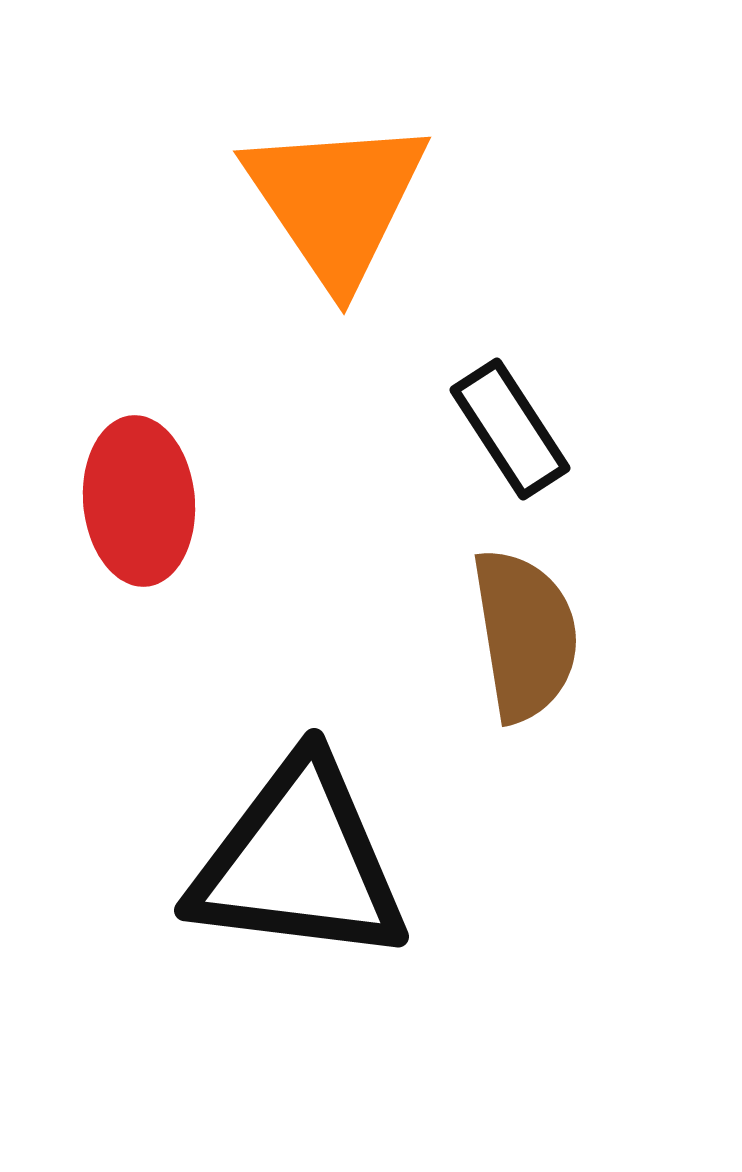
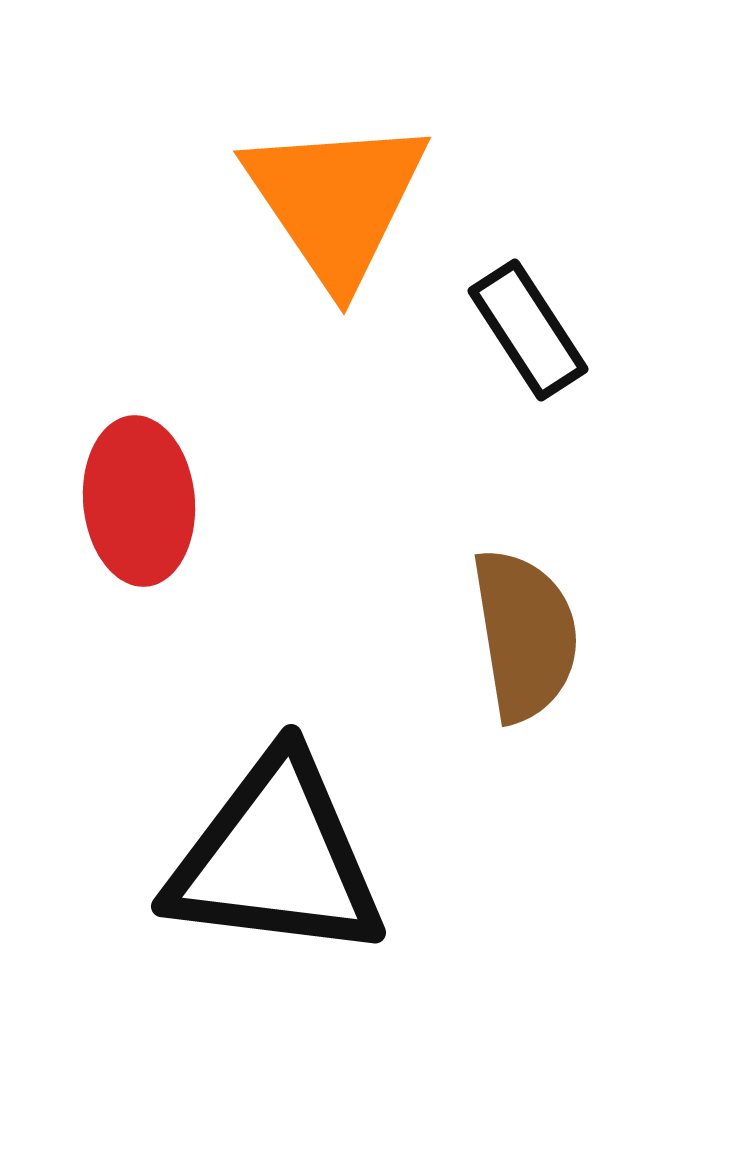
black rectangle: moved 18 px right, 99 px up
black triangle: moved 23 px left, 4 px up
